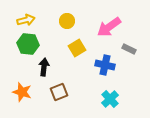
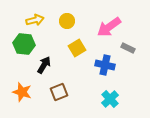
yellow arrow: moved 9 px right
green hexagon: moved 4 px left
gray rectangle: moved 1 px left, 1 px up
black arrow: moved 2 px up; rotated 24 degrees clockwise
